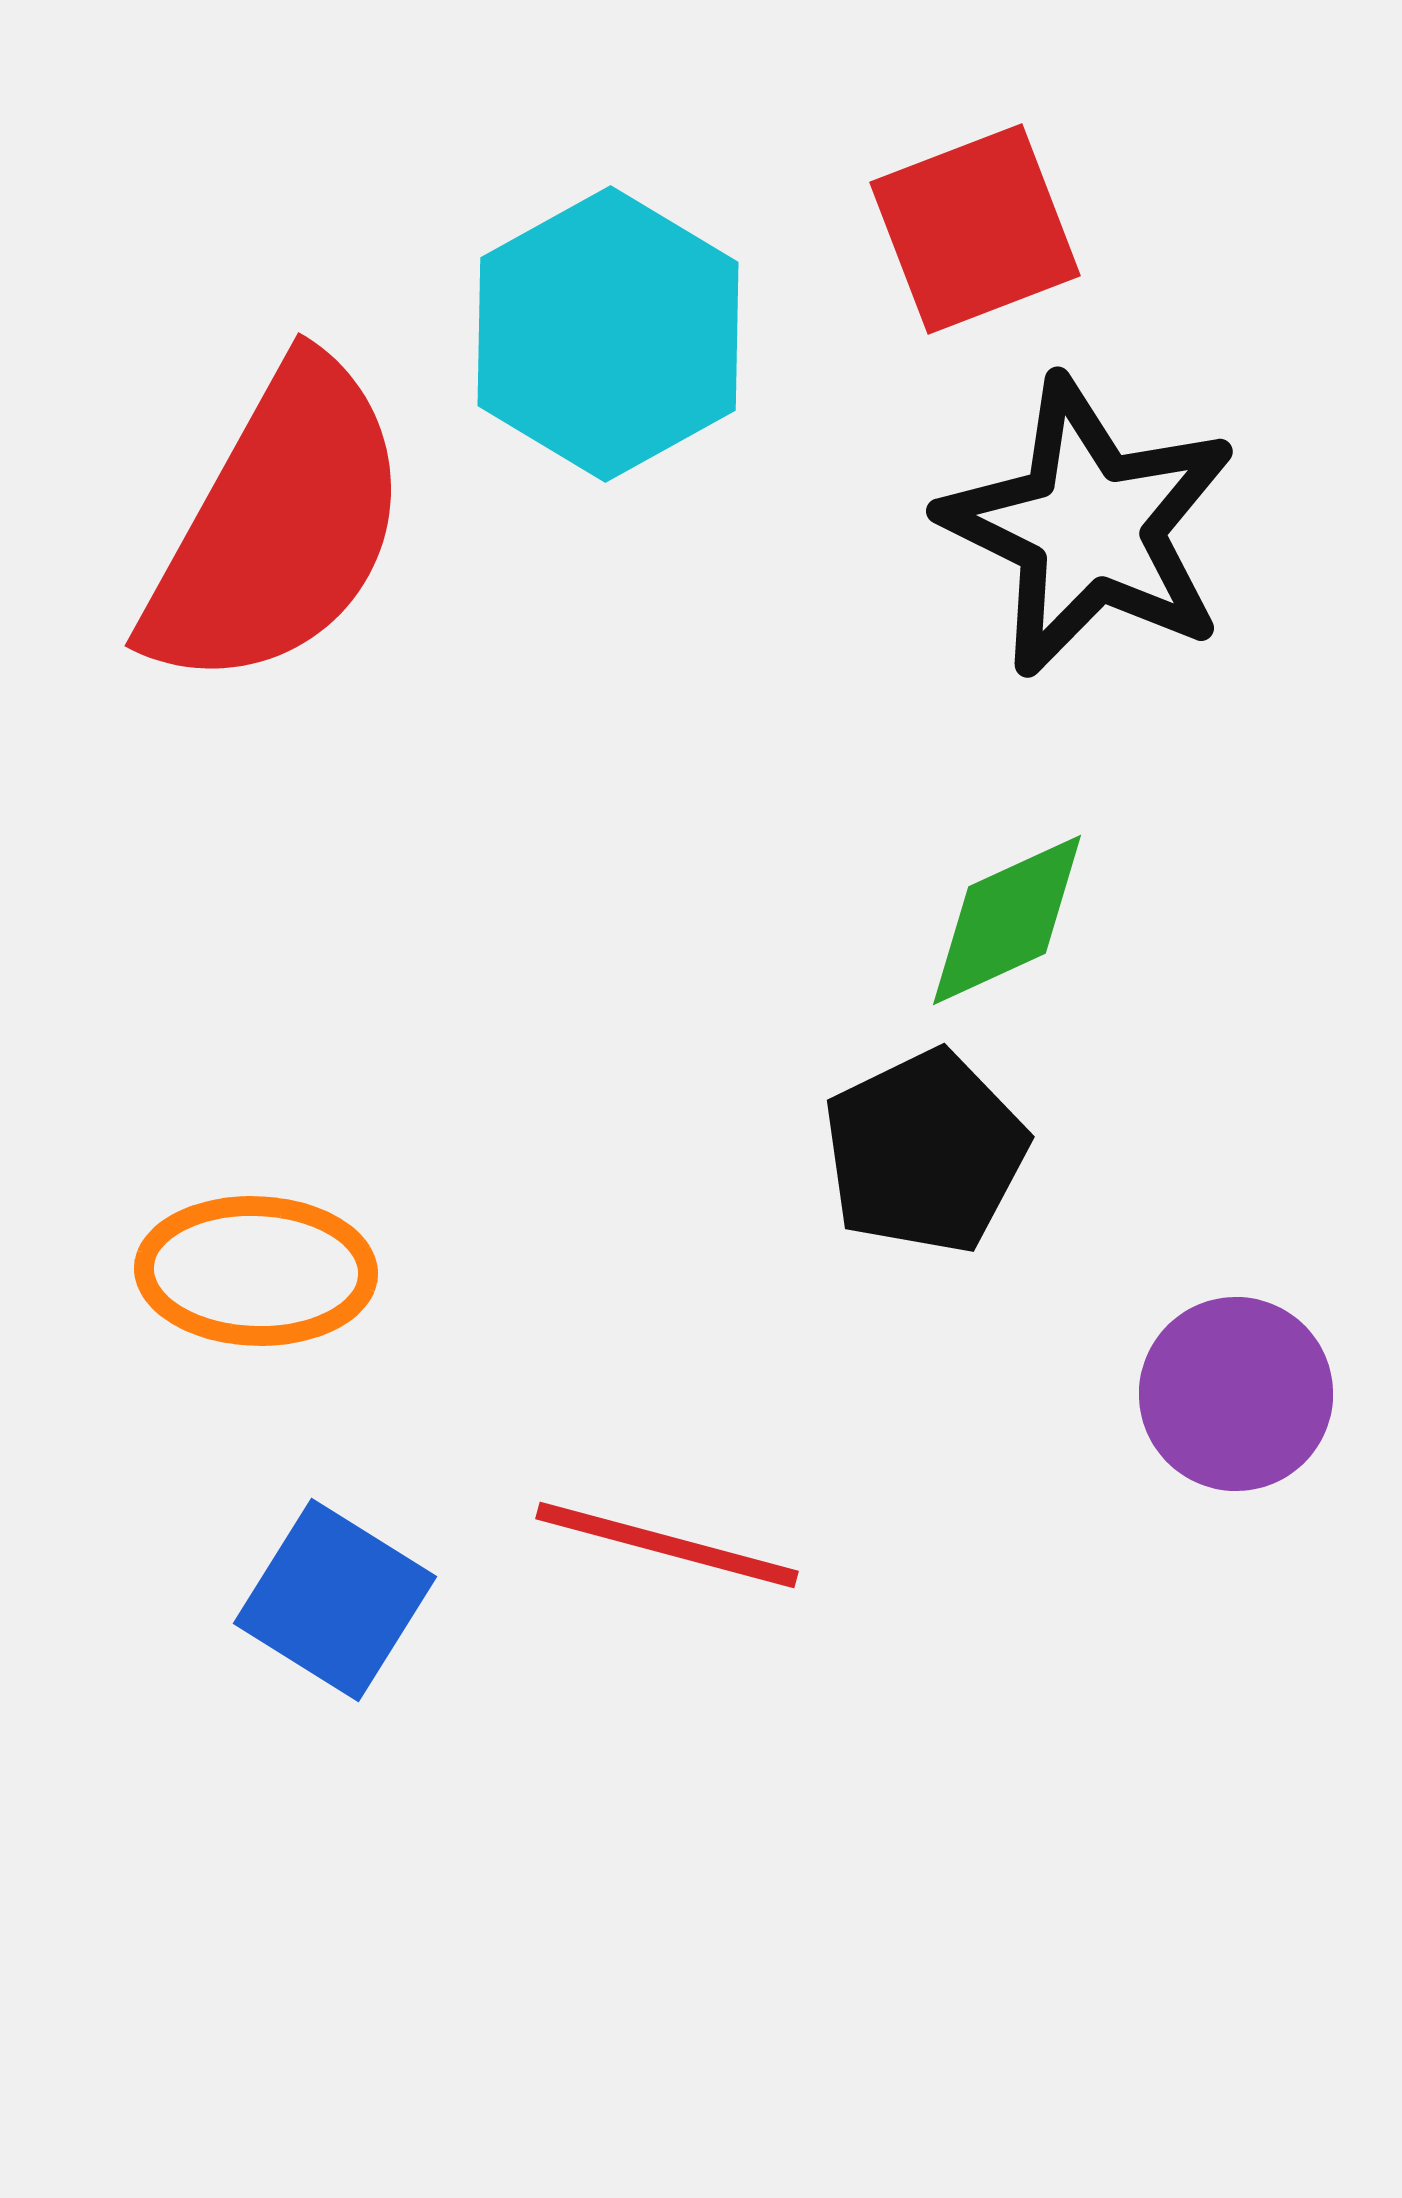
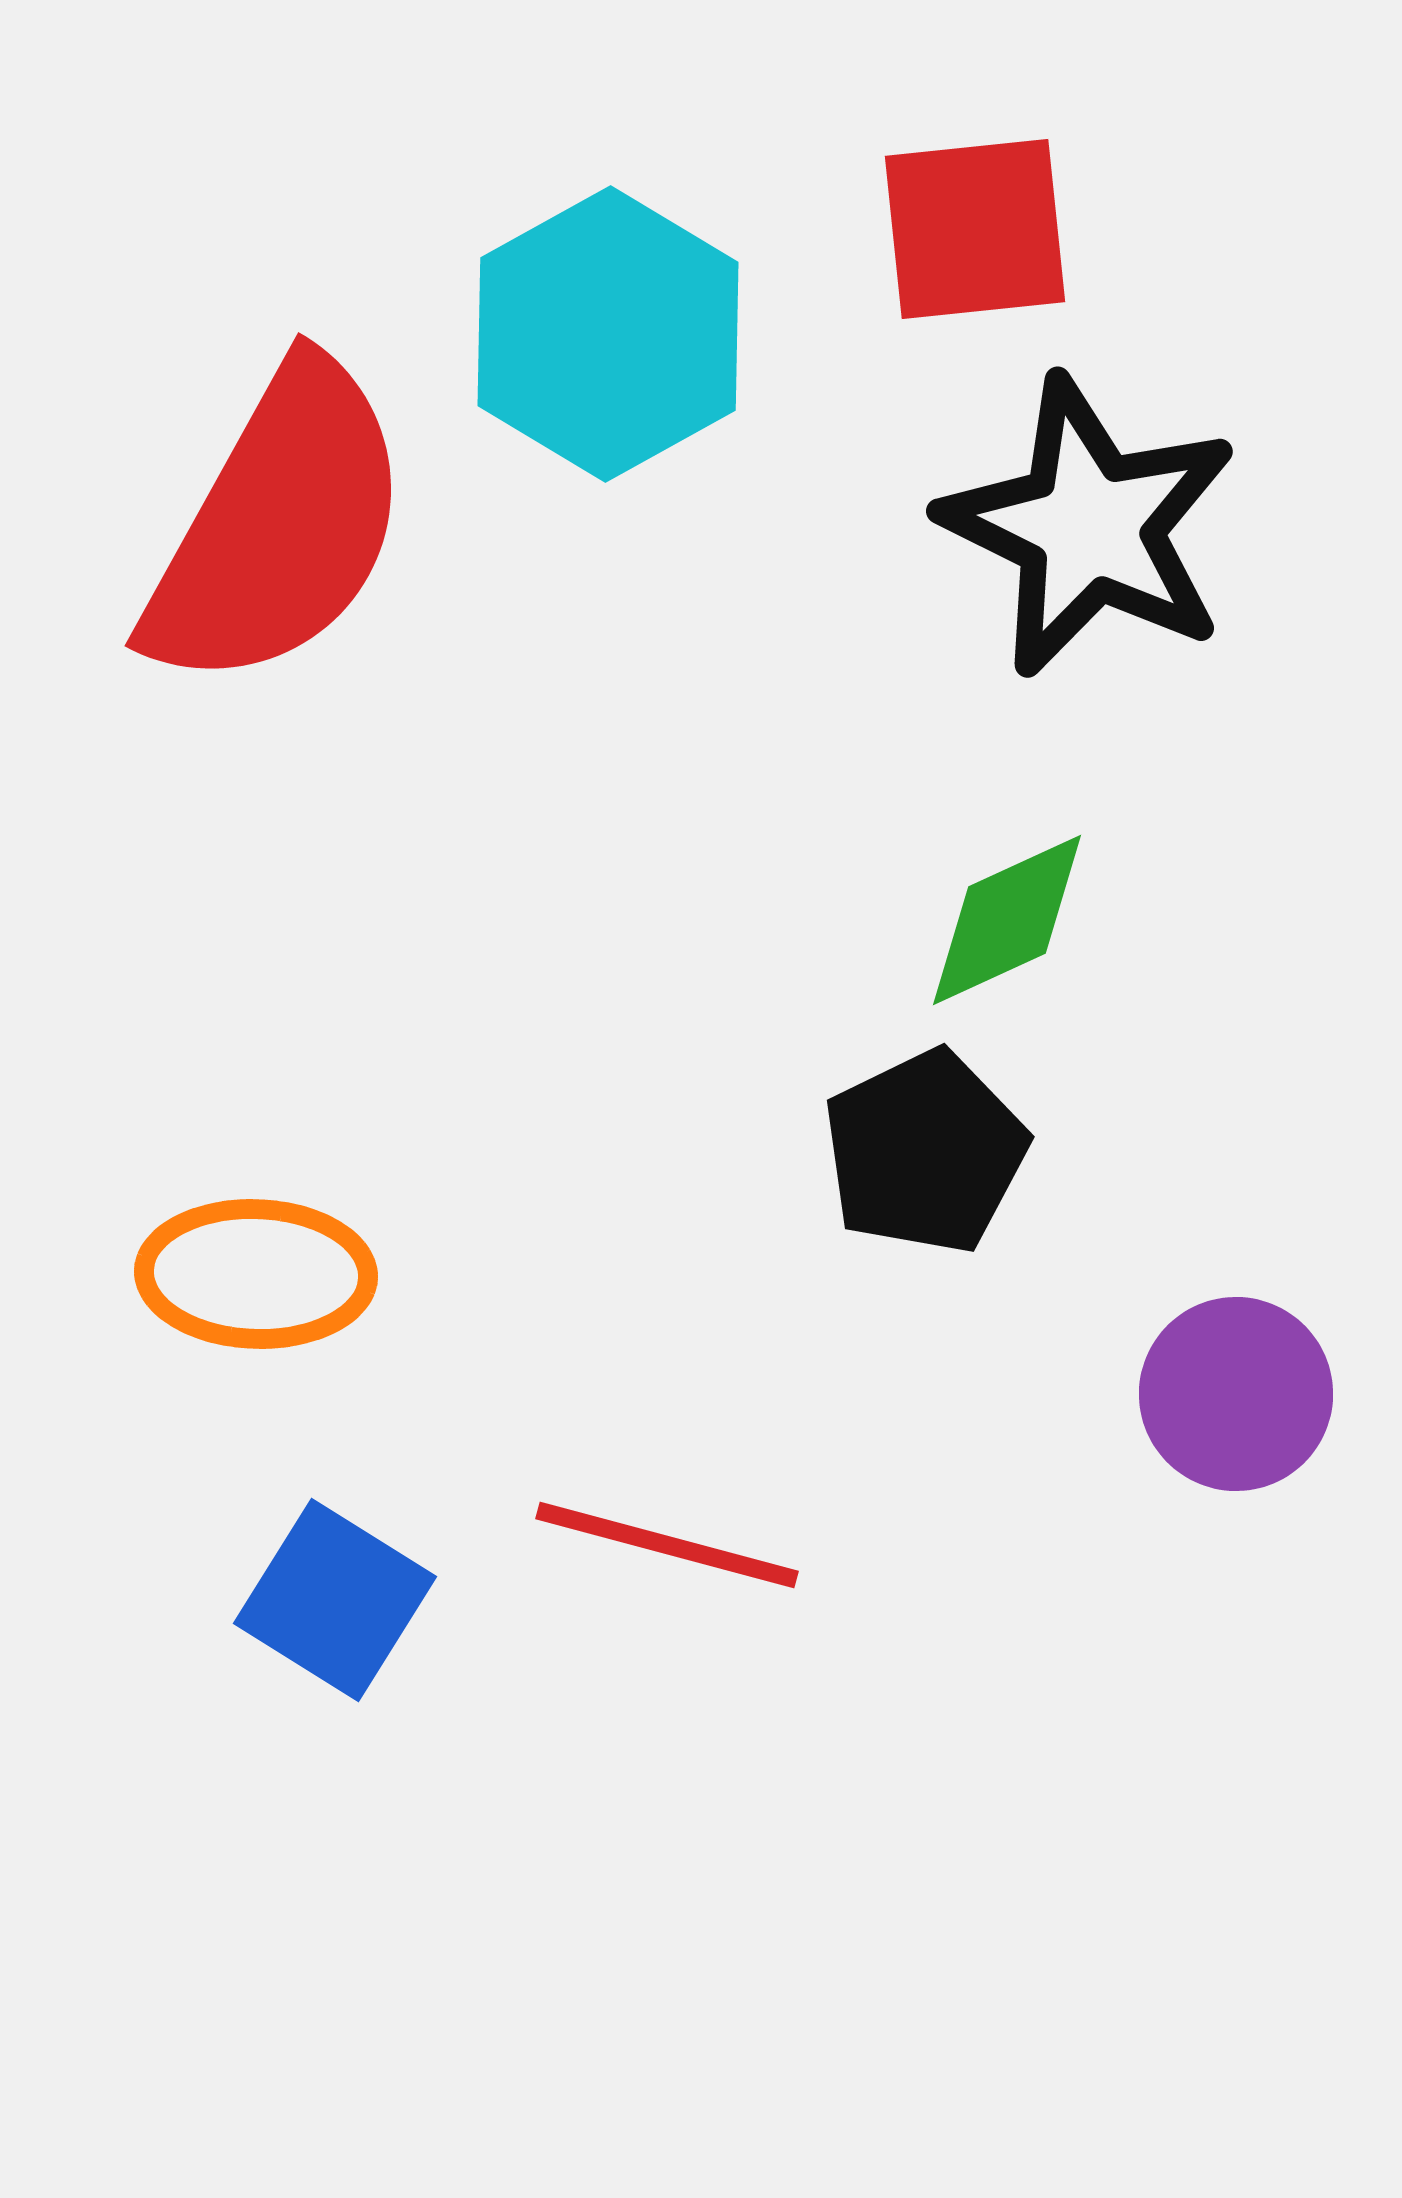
red square: rotated 15 degrees clockwise
orange ellipse: moved 3 px down
